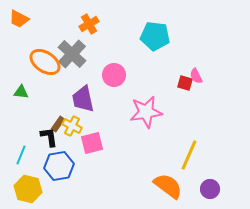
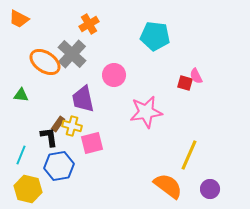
green triangle: moved 3 px down
yellow cross: rotated 12 degrees counterclockwise
